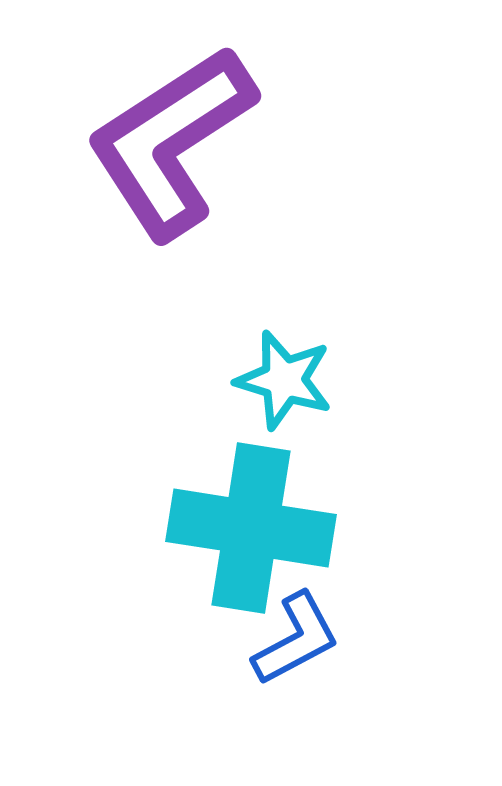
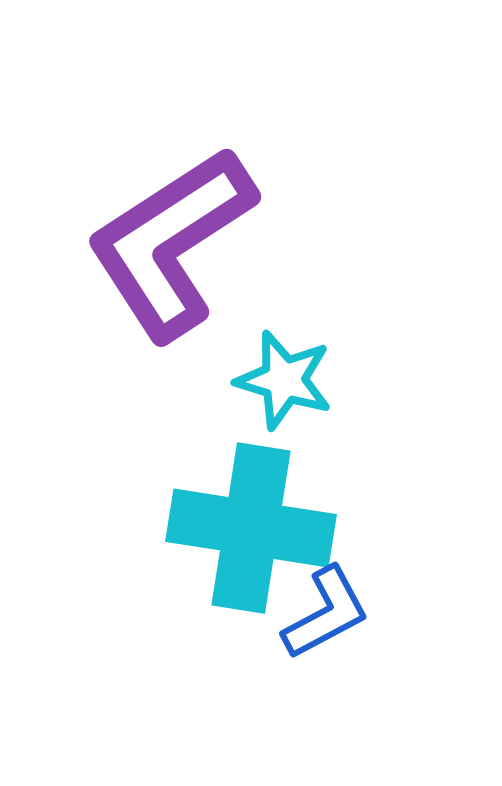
purple L-shape: moved 101 px down
blue L-shape: moved 30 px right, 26 px up
